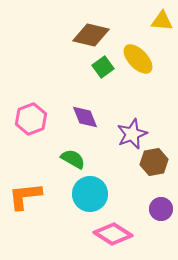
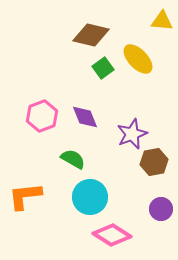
green square: moved 1 px down
pink hexagon: moved 11 px right, 3 px up
cyan circle: moved 3 px down
pink diamond: moved 1 px left, 1 px down
